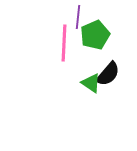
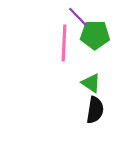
purple line: rotated 50 degrees counterclockwise
green pentagon: rotated 24 degrees clockwise
black semicircle: moved 13 px left, 36 px down; rotated 32 degrees counterclockwise
